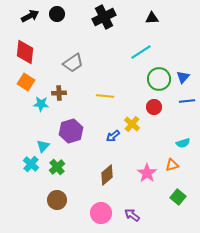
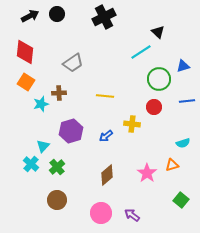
black triangle: moved 6 px right, 14 px down; rotated 48 degrees clockwise
blue triangle: moved 11 px up; rotated 32 degrees clockwise
cyan star: rotated 21 degrees counterclockwise
yellow cross: rotated 35 degrees counterclockwise
blue arrow: moved 7 px left
green square: moved 3 px right, 3 px down
